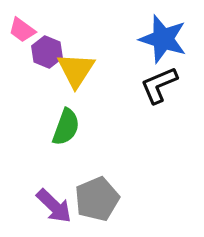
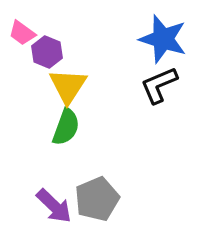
pink trapezoid: moved 3 px down
yellow triangle: moved 8 px left, 16 px down
